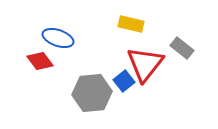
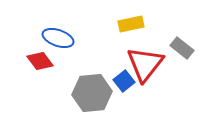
yellow rectangle: rotated 25 degrees counterclockwise
